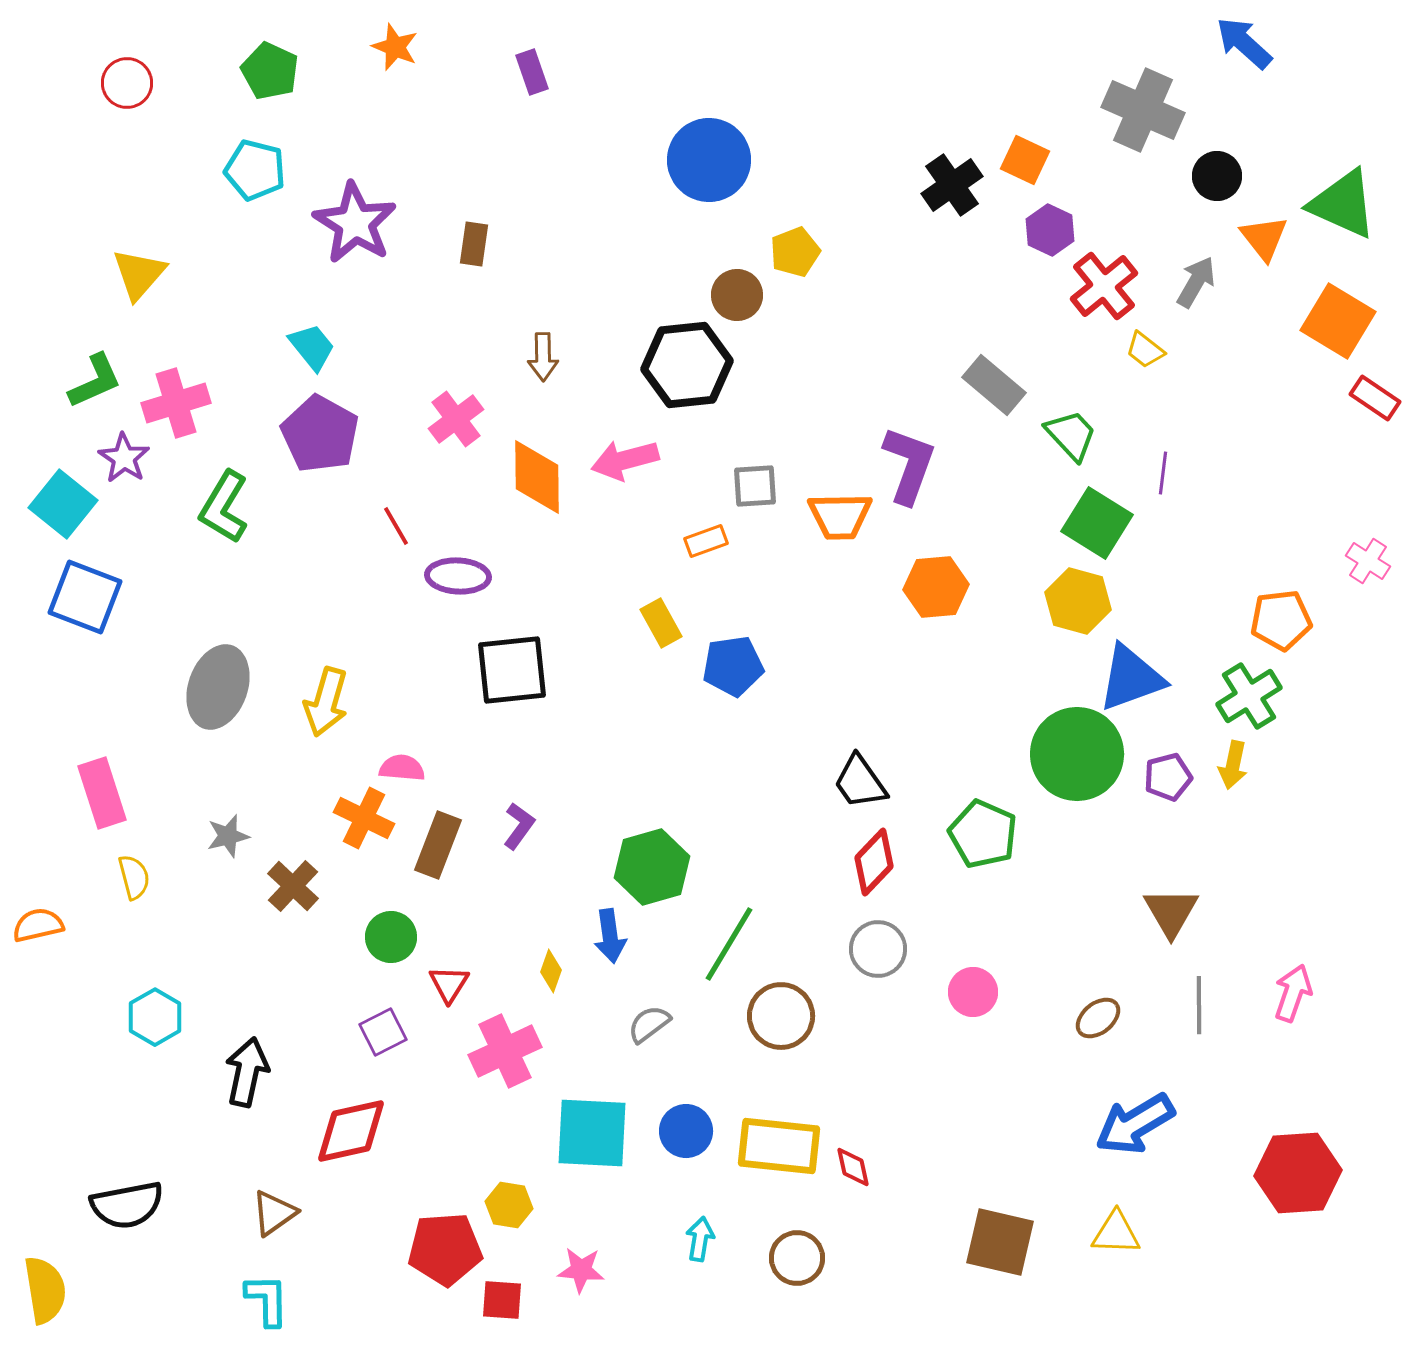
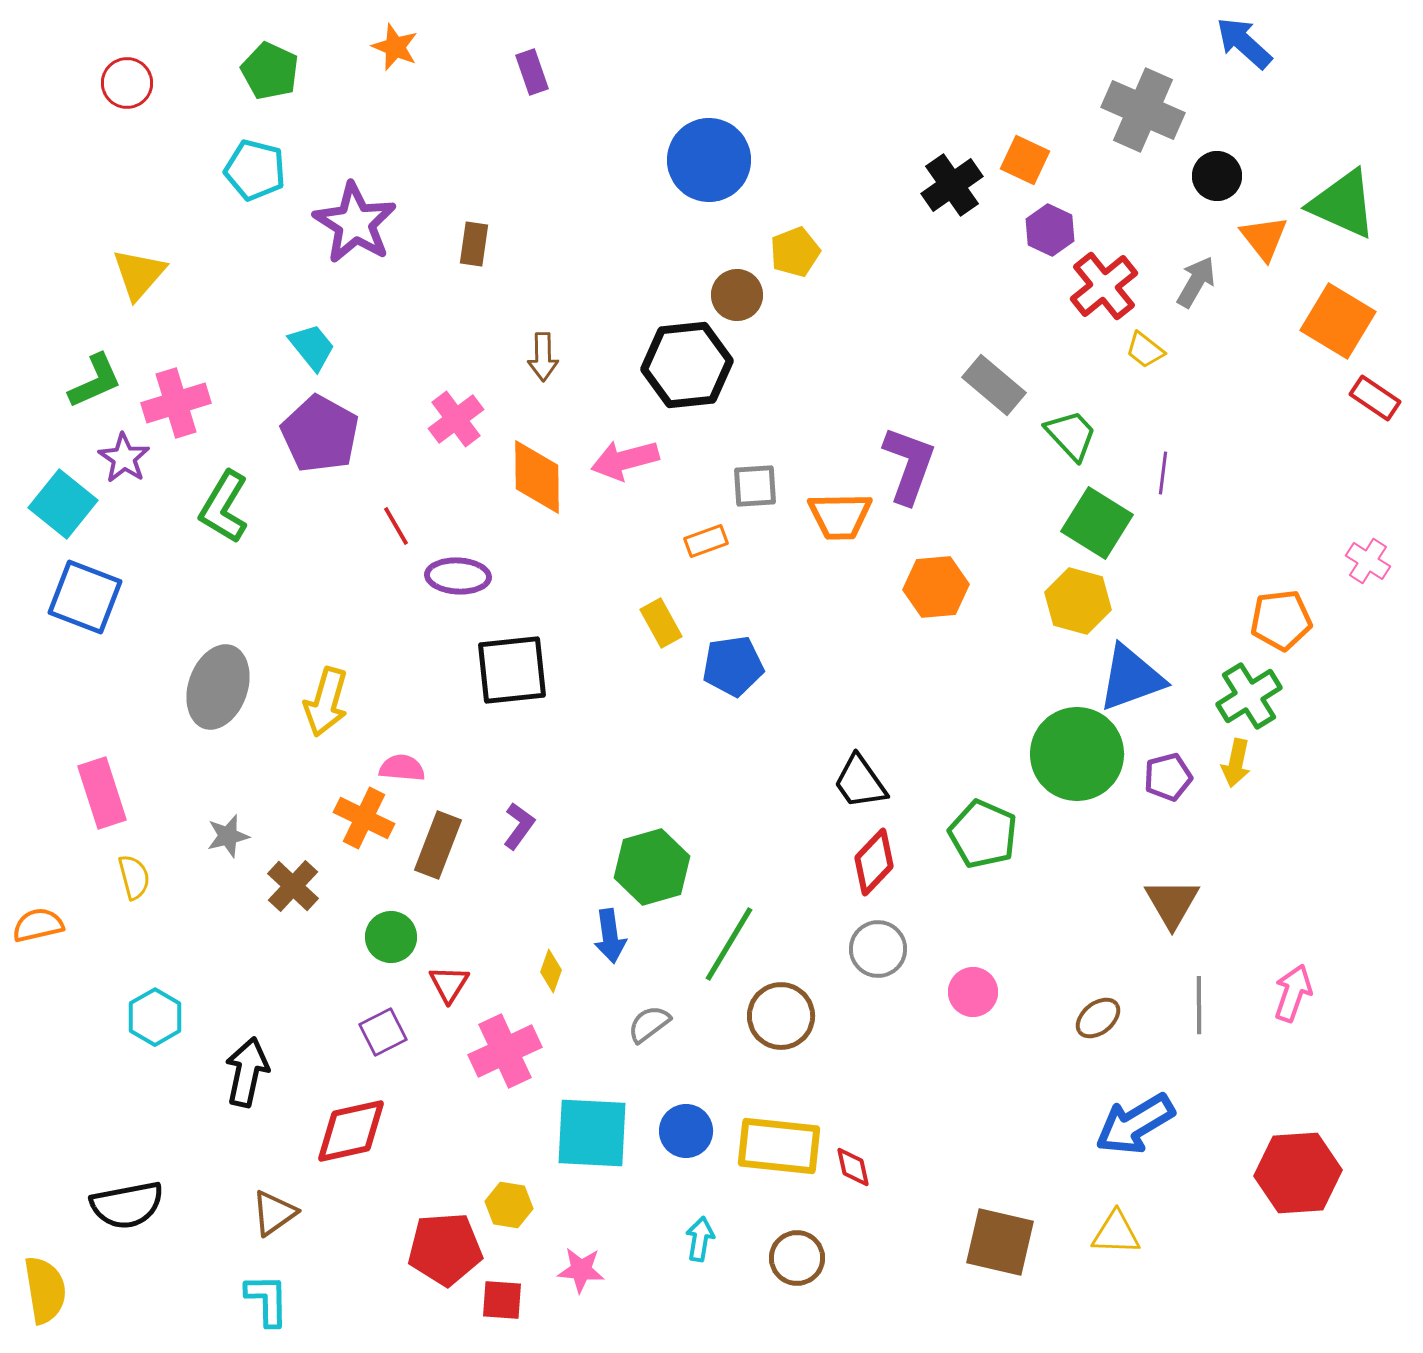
yellow arrow at (1233, 765): moved 3 px right, 2 px up
brown triangle at (1171, 912): moved 1 px right, 9 px up
